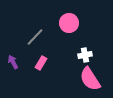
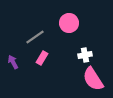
gray line: rotated 12 degrees clockwise
pink rectangle: moved 1 px right, 5 px up
pink semicircle: moved 3 px right
